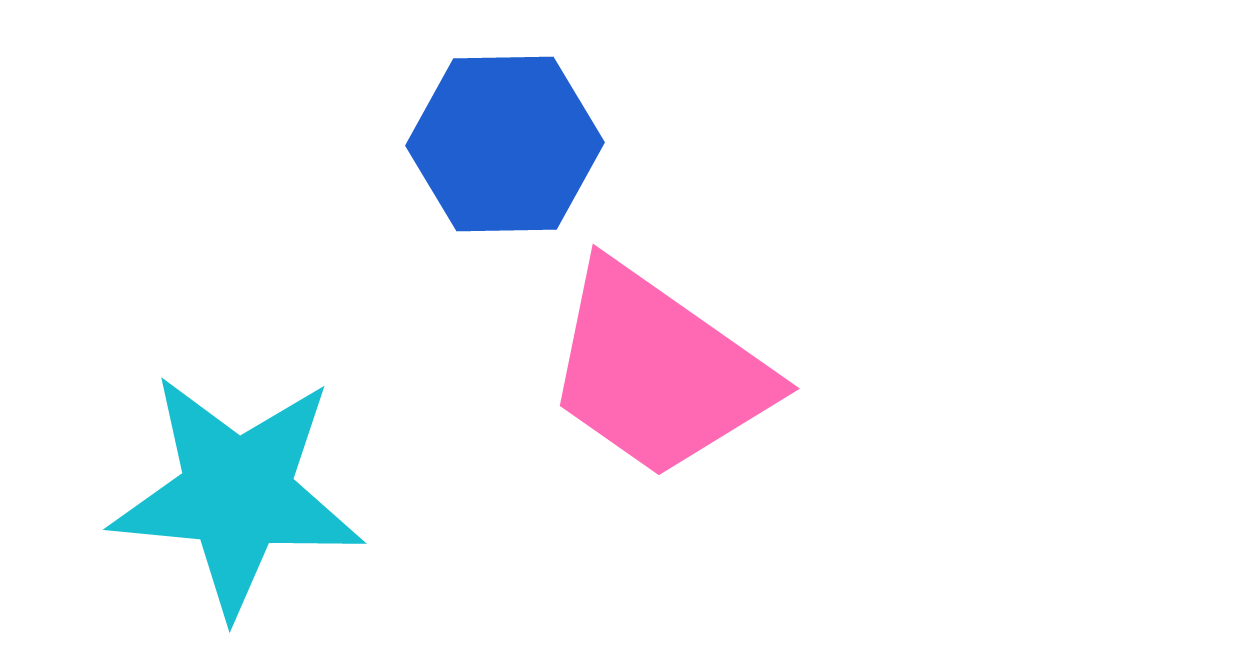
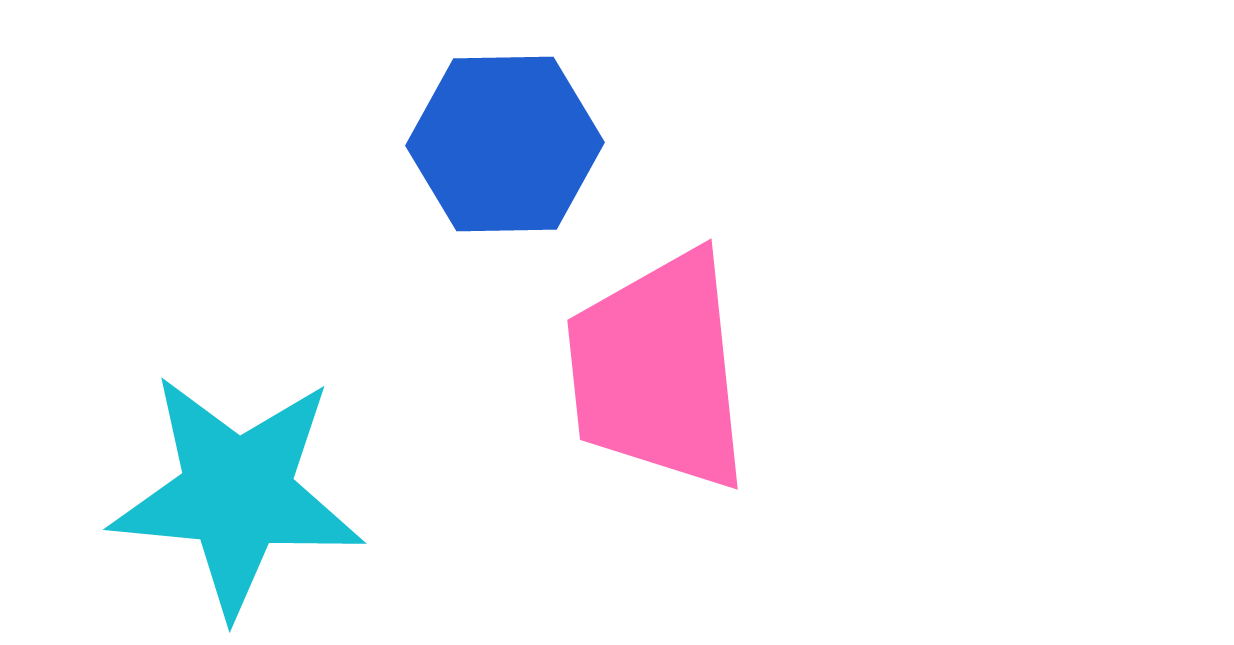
pink trapezoid: rotated 49 degrees clockwise
